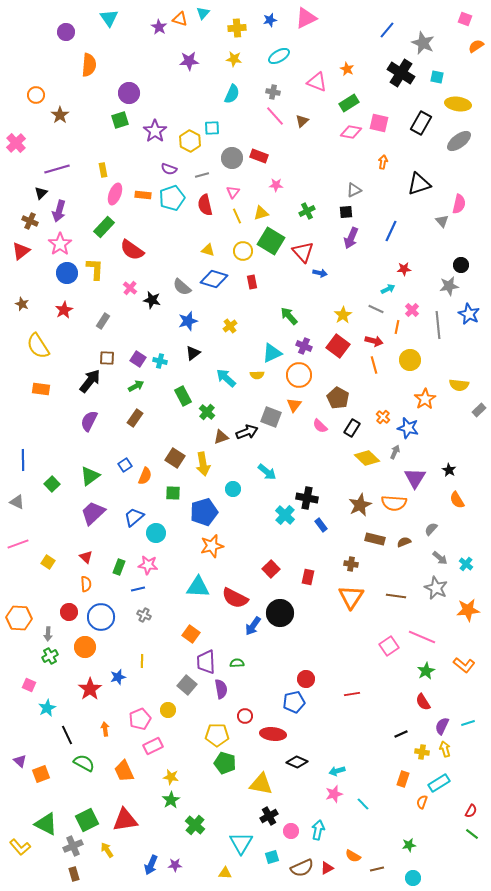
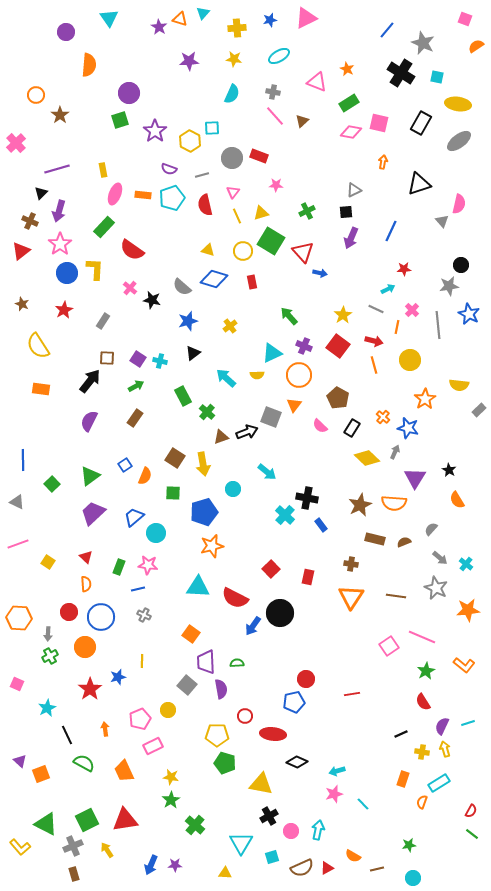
pink square at (29, 685): moved 12 px left, 1 px up
